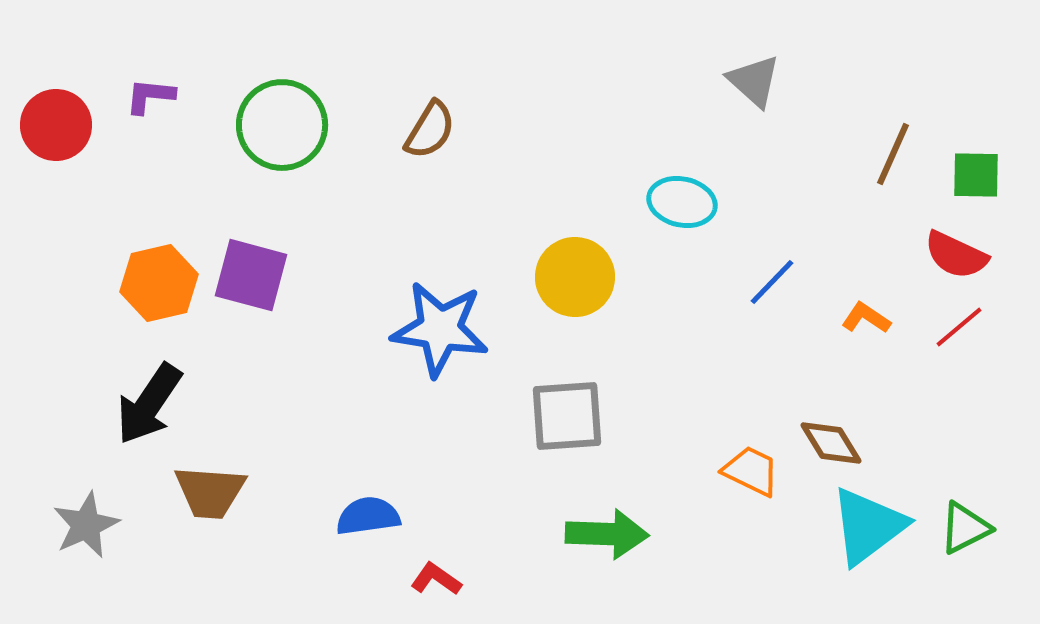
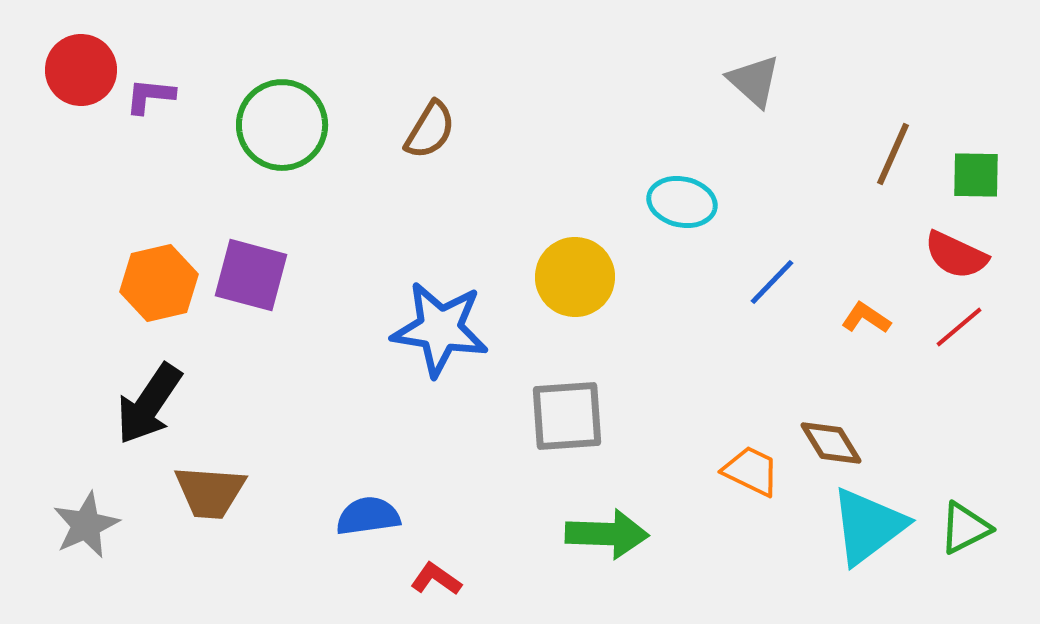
red circle: moved 25 px right, 55 px up
